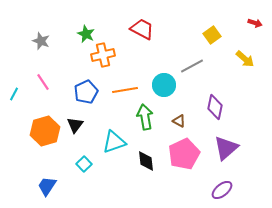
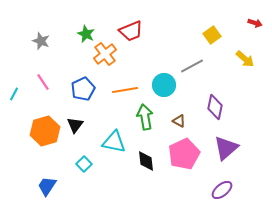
red trapezoid: moved 11 px left, 2 px down; rotated 130 degrees clockwise
orange cross: moved 2 px right, 1 px up; rotated 25 degrees counterclockwise
blue pentagon: moved 3 px left, 3 px up
cyan triangle: rotated 30 degrees clockwise
